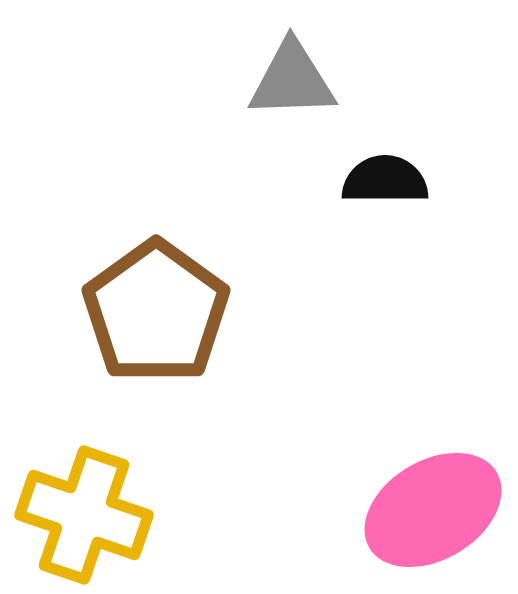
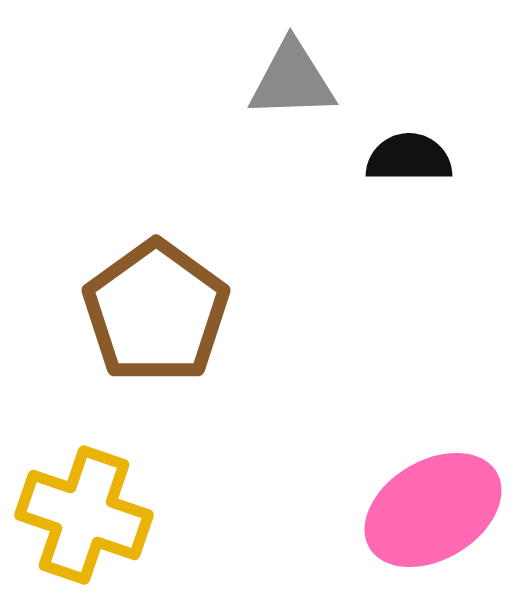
black semicircle: moved 24 px right, 22 px up
